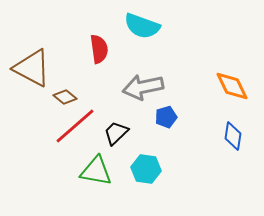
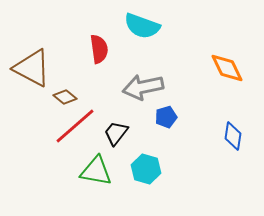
orange diamond: moved 5 px left, 18 px up
black trapezoid: rotated 8 degrees counterclockwise
cyan hexagon: rotated 8 degrees clockwise
